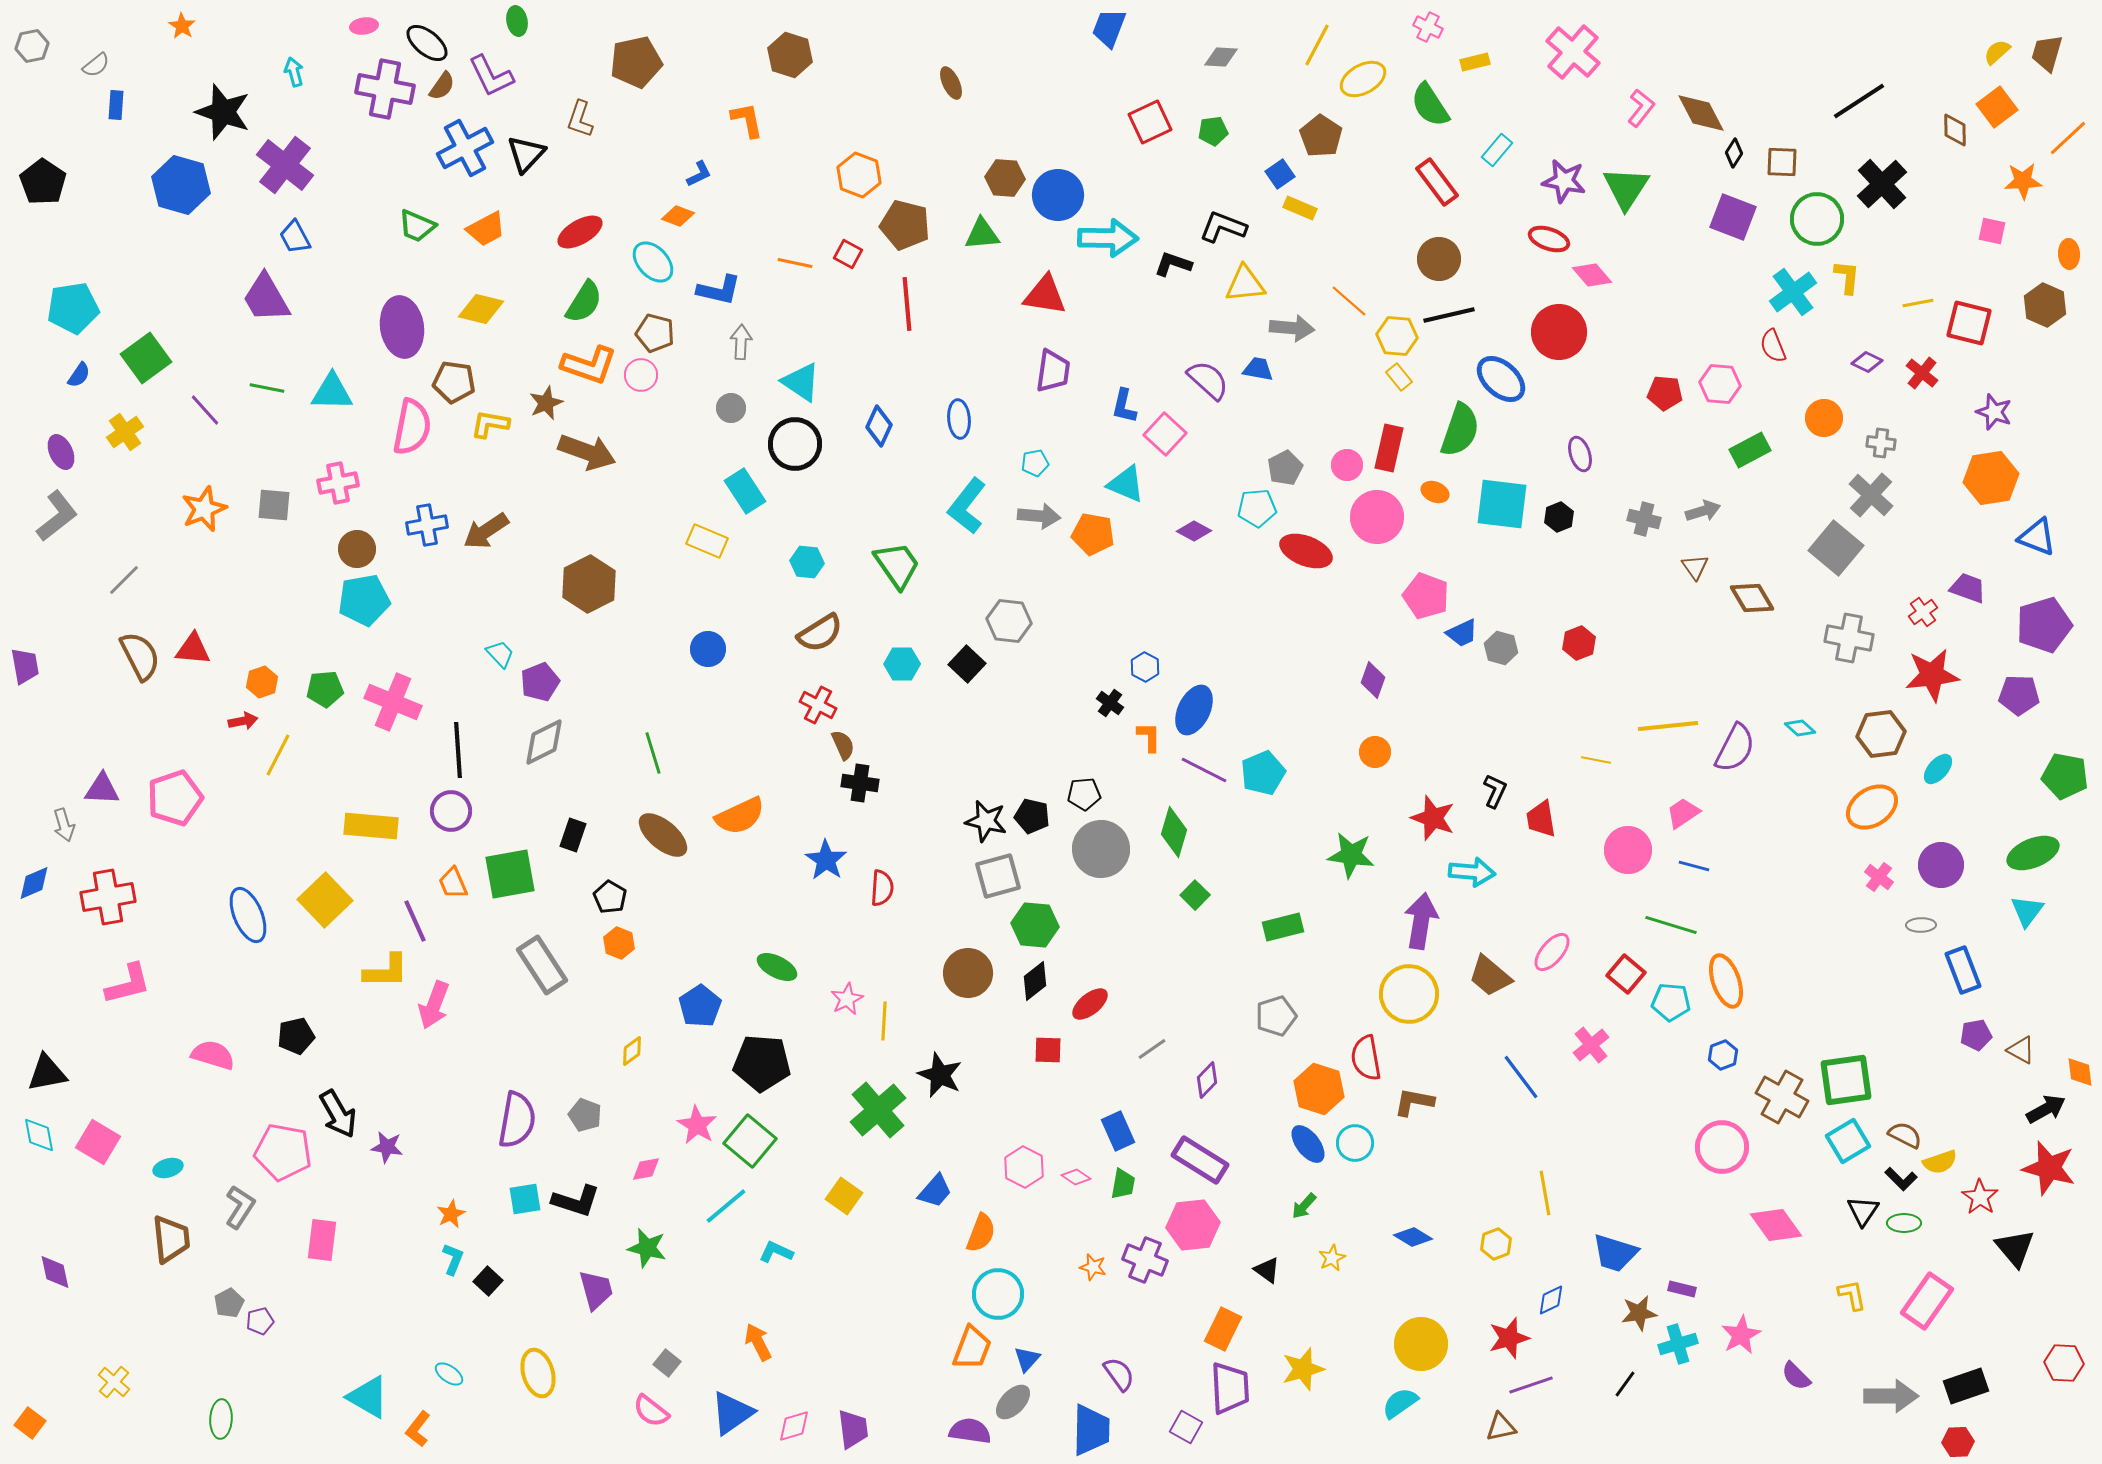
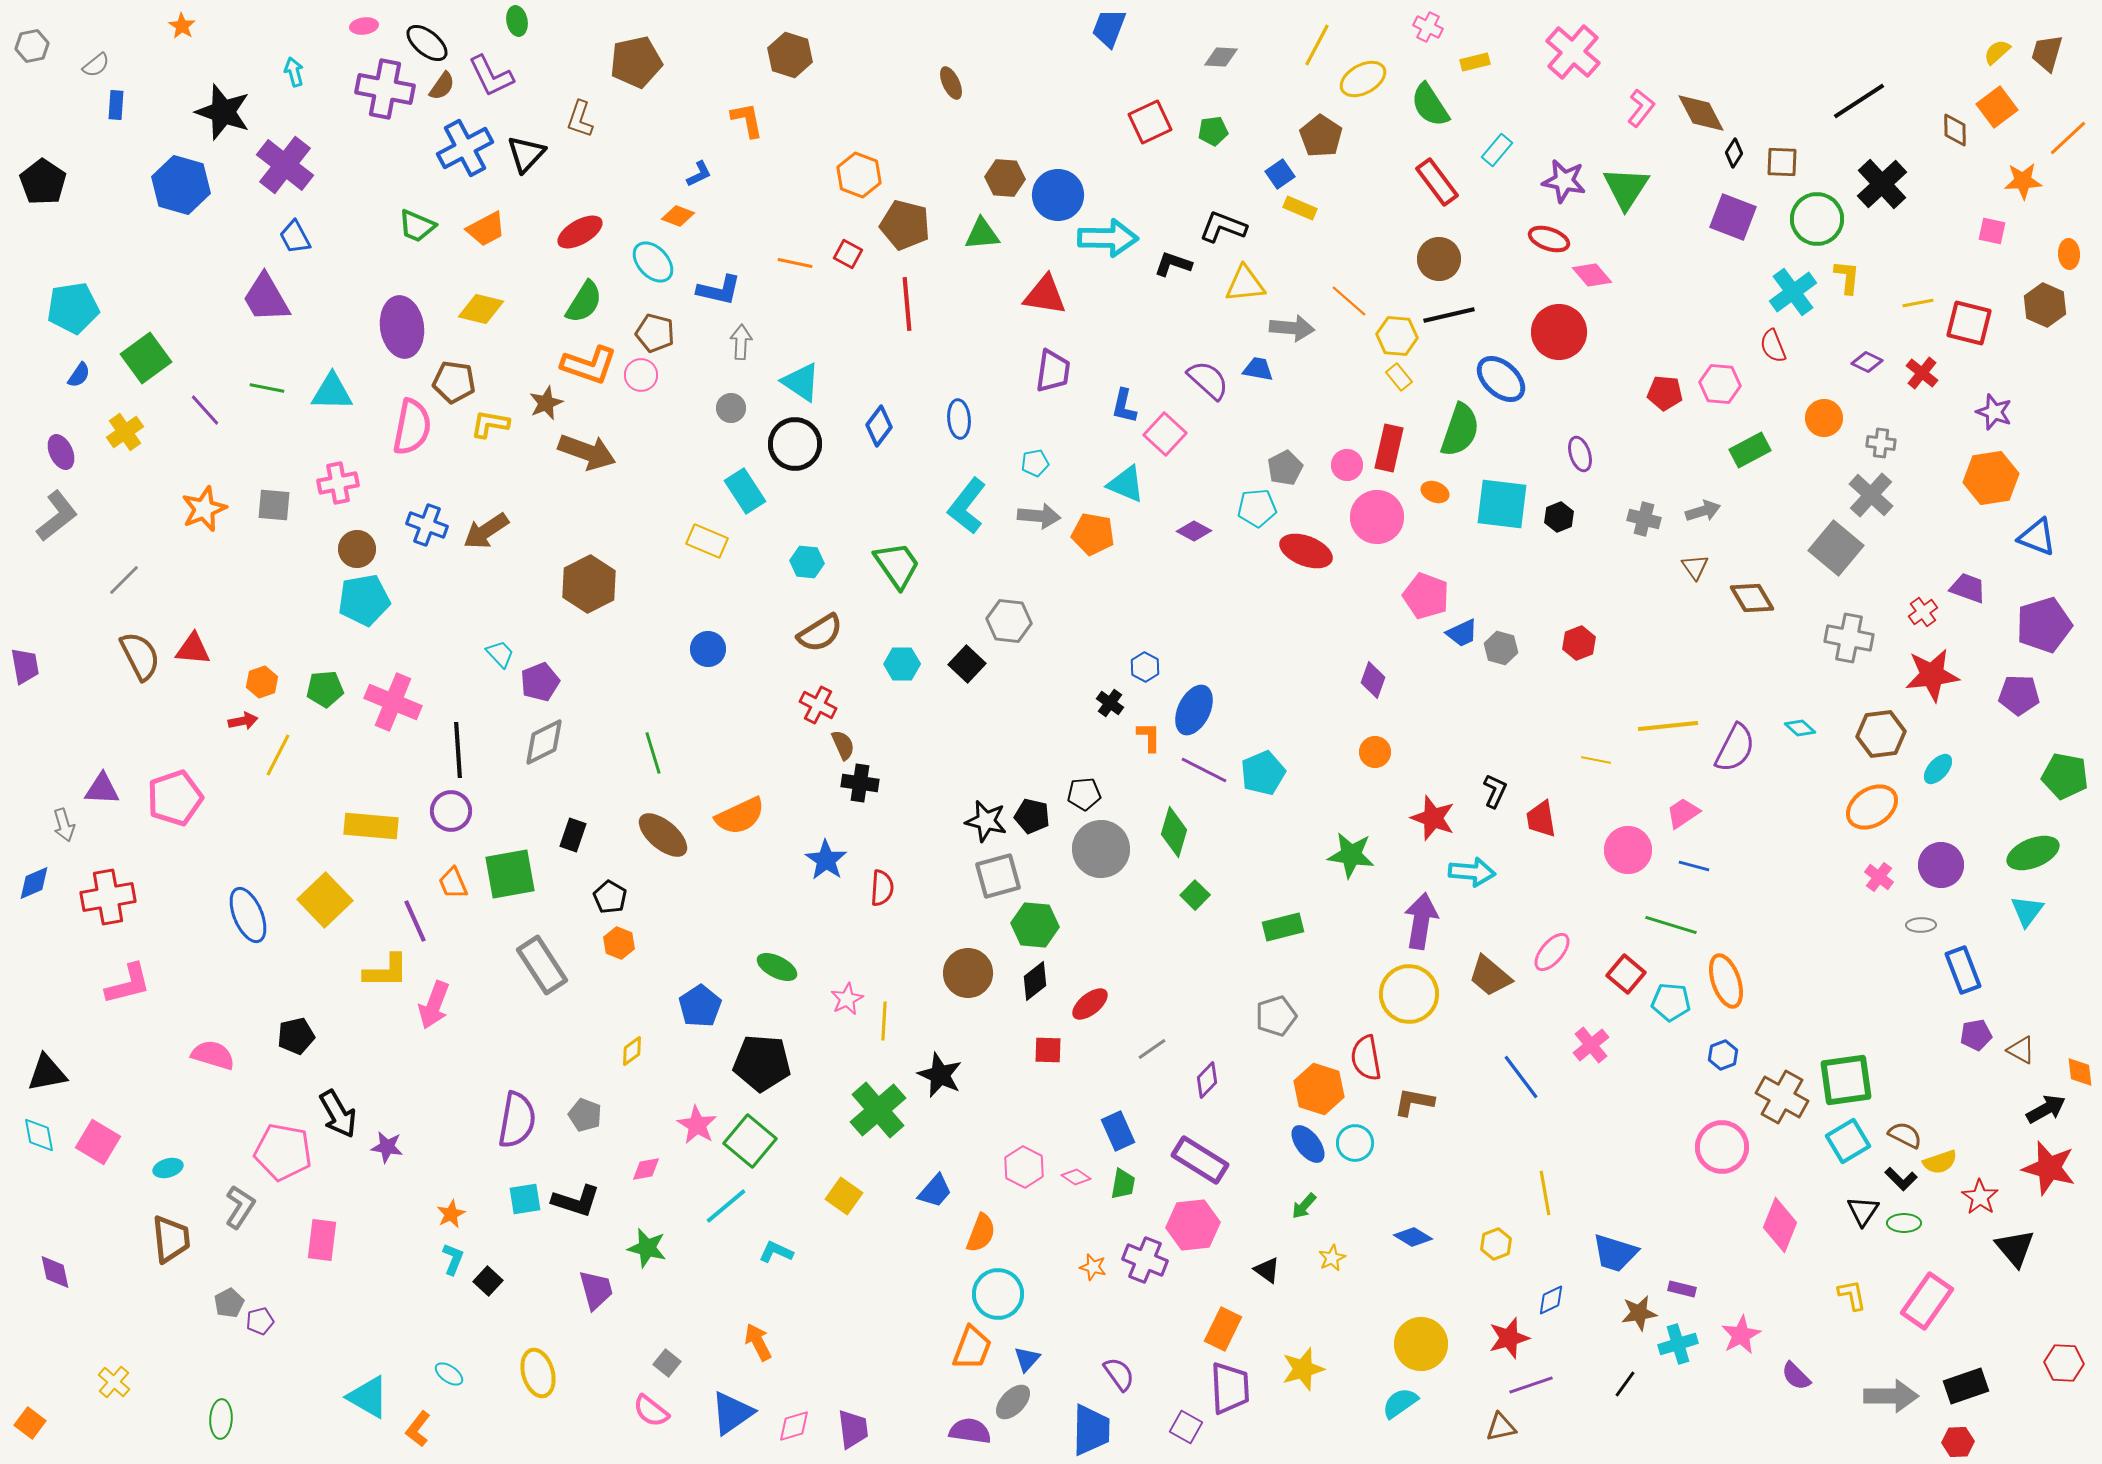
blue diamond at (879, 426): rotated 12 degrees clockwise
blue cross at (427, 525): rotated 30 degrees clockwise
pink diamond at (1776, 1225): moved 4 px right; rotated 58 degrees clockwise
